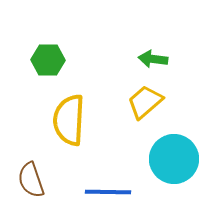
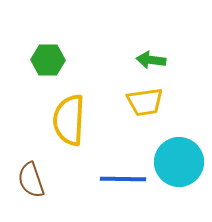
green arrow: moved 2 px left, 1 px down
yellow trapezoid: rotated 147 degrees counterclockwise
cyan circle: moved 5 px right, 3 px down
blue line: moved 15 px right, 13 px up
